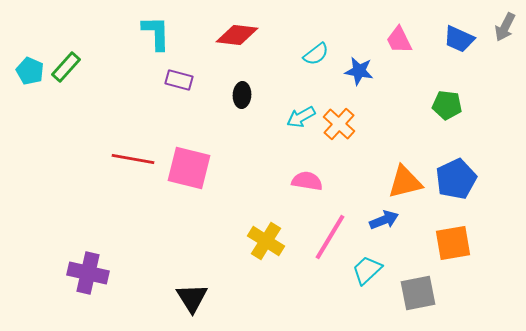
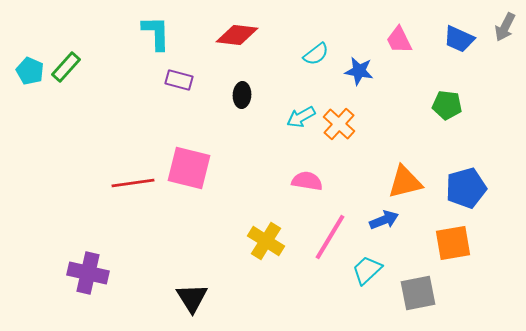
red line: moved 24 px down; rotated 18 degrees counterclockwise
blue pentagon: moved 10 px right, 9 px down; rotated 9 degrees clockwise
